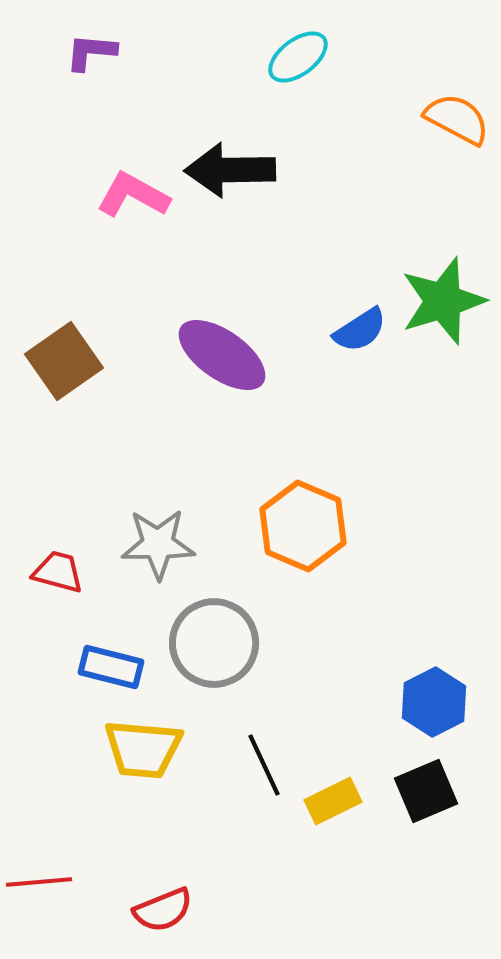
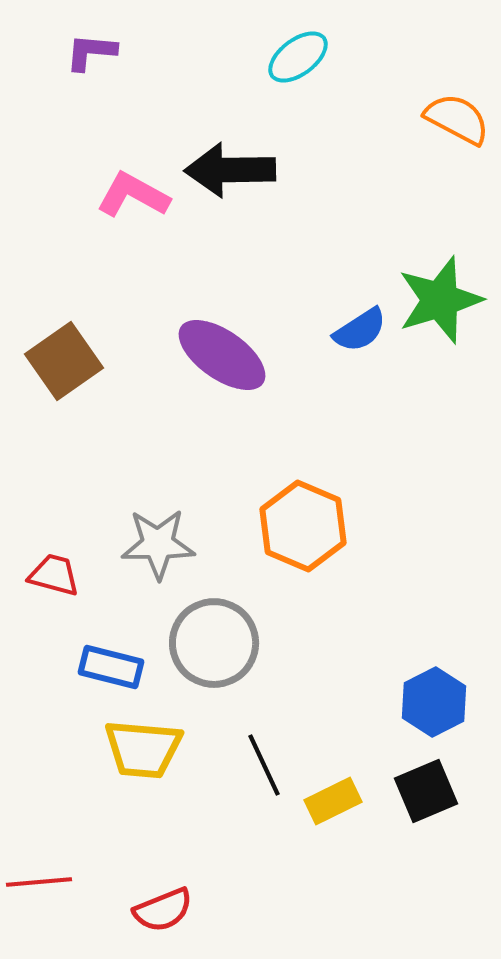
green star: moved 3 px left, 1 px up
red trapezoid: moved 4 px left, 3 px down
